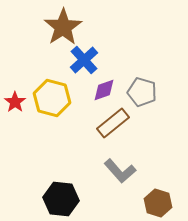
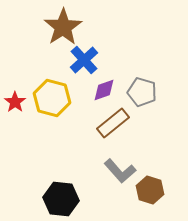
brown hexagon: moved 8 px left, 13 px up
